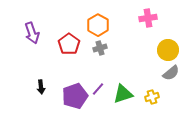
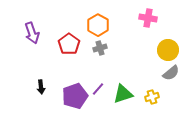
pink cross: rotated 18 degrees clockwise
